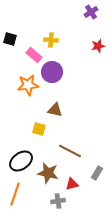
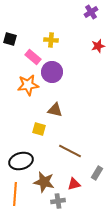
pink rectangle: moved 1 px left, 2 px down
black ellipse: rotated 20 degrees clockwise
brown star: moved 4 px left, 9 px down
red triangle: moved 2 px right
orange line: rotated 15 degrees counterclockwise
